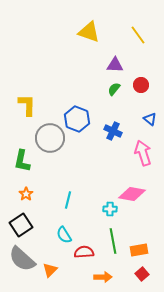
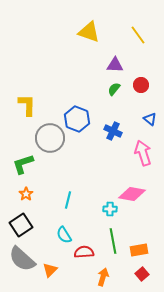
green L-shape: moved 1 px right, 3 px down; rotated 60 degrees clockwise
orange arrow: rotated 72 degrees counterclockwise
